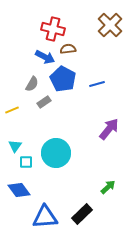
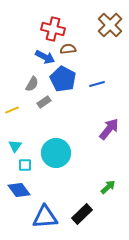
cyan square: moved 1 px left, 3 px down
